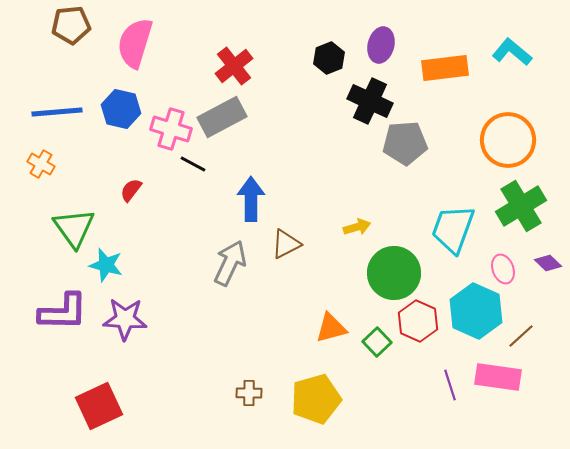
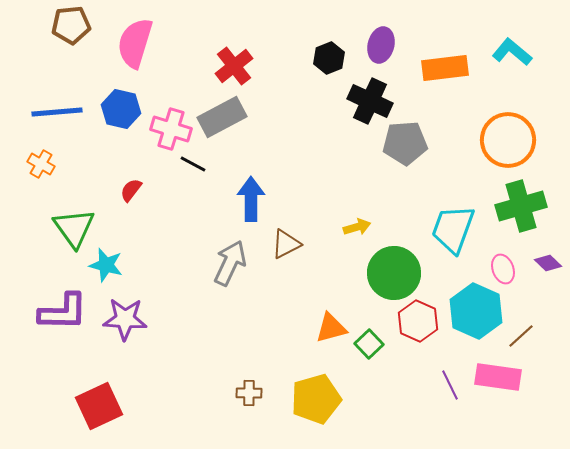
green cross: rotated 15 degrees clockwise
green square: moved 8 px left, 2 px down
purple line: rotated 8 degrees counterclockwise
